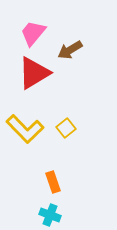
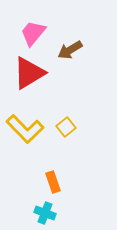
red triangle: moved 5 px left
yellow square: moved 1 px up
cyan cross: moved 5 px left, 2 px up
